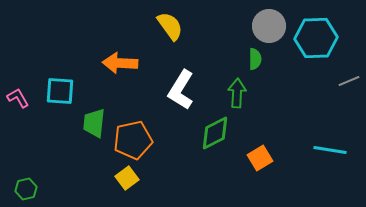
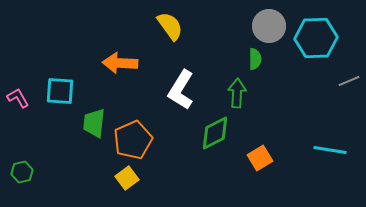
orange pentagon: rotated 12 degrees counterclockwise
green hexagon: moved 4 px left, 17 px up
